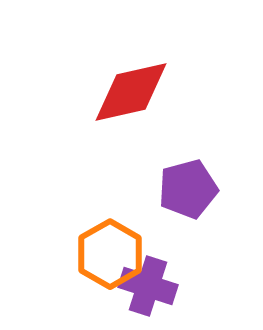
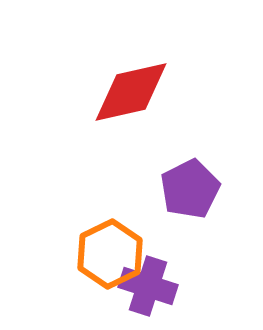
purple pentagon: moved 2 px right; rotated 12 degrees counterclockwise
orange hexagon: rotated 4 degrees clockwise
